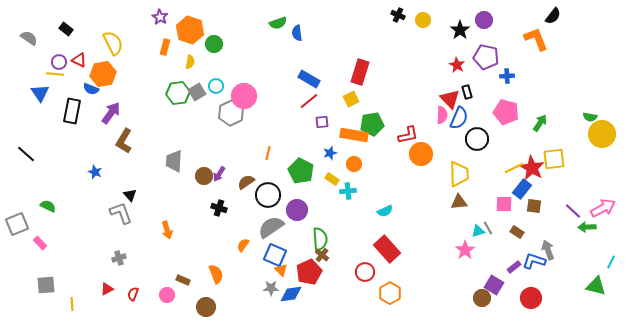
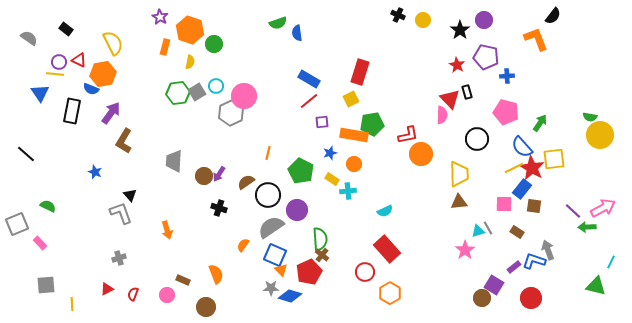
blue semicircle at (459, 118): moved 63 px right, 29 px down; rotated 115 degrees clockwise
yellow circle at (602, 134): moved 2 px left, 1 px down
blue diamond at (291, 294): moved 1 px left, 2 px down; rotated 25 degrees clockwise
